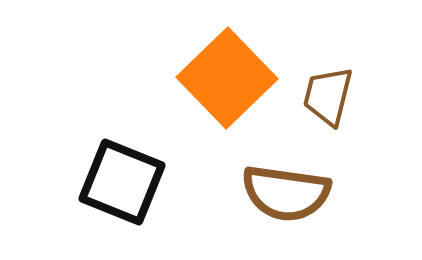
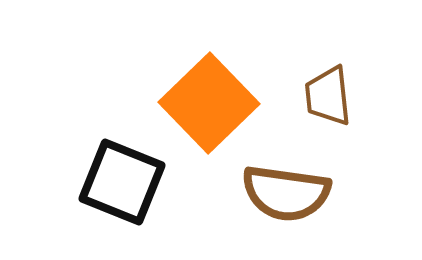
orange square: moved 18 px left, 25 px down
brown trapezoid: rotated 20 degrees counterclockwise
